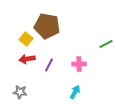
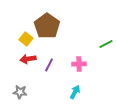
brown pentagon: rotated 25 degrees clockwise
red arrow: moved 1 px right
